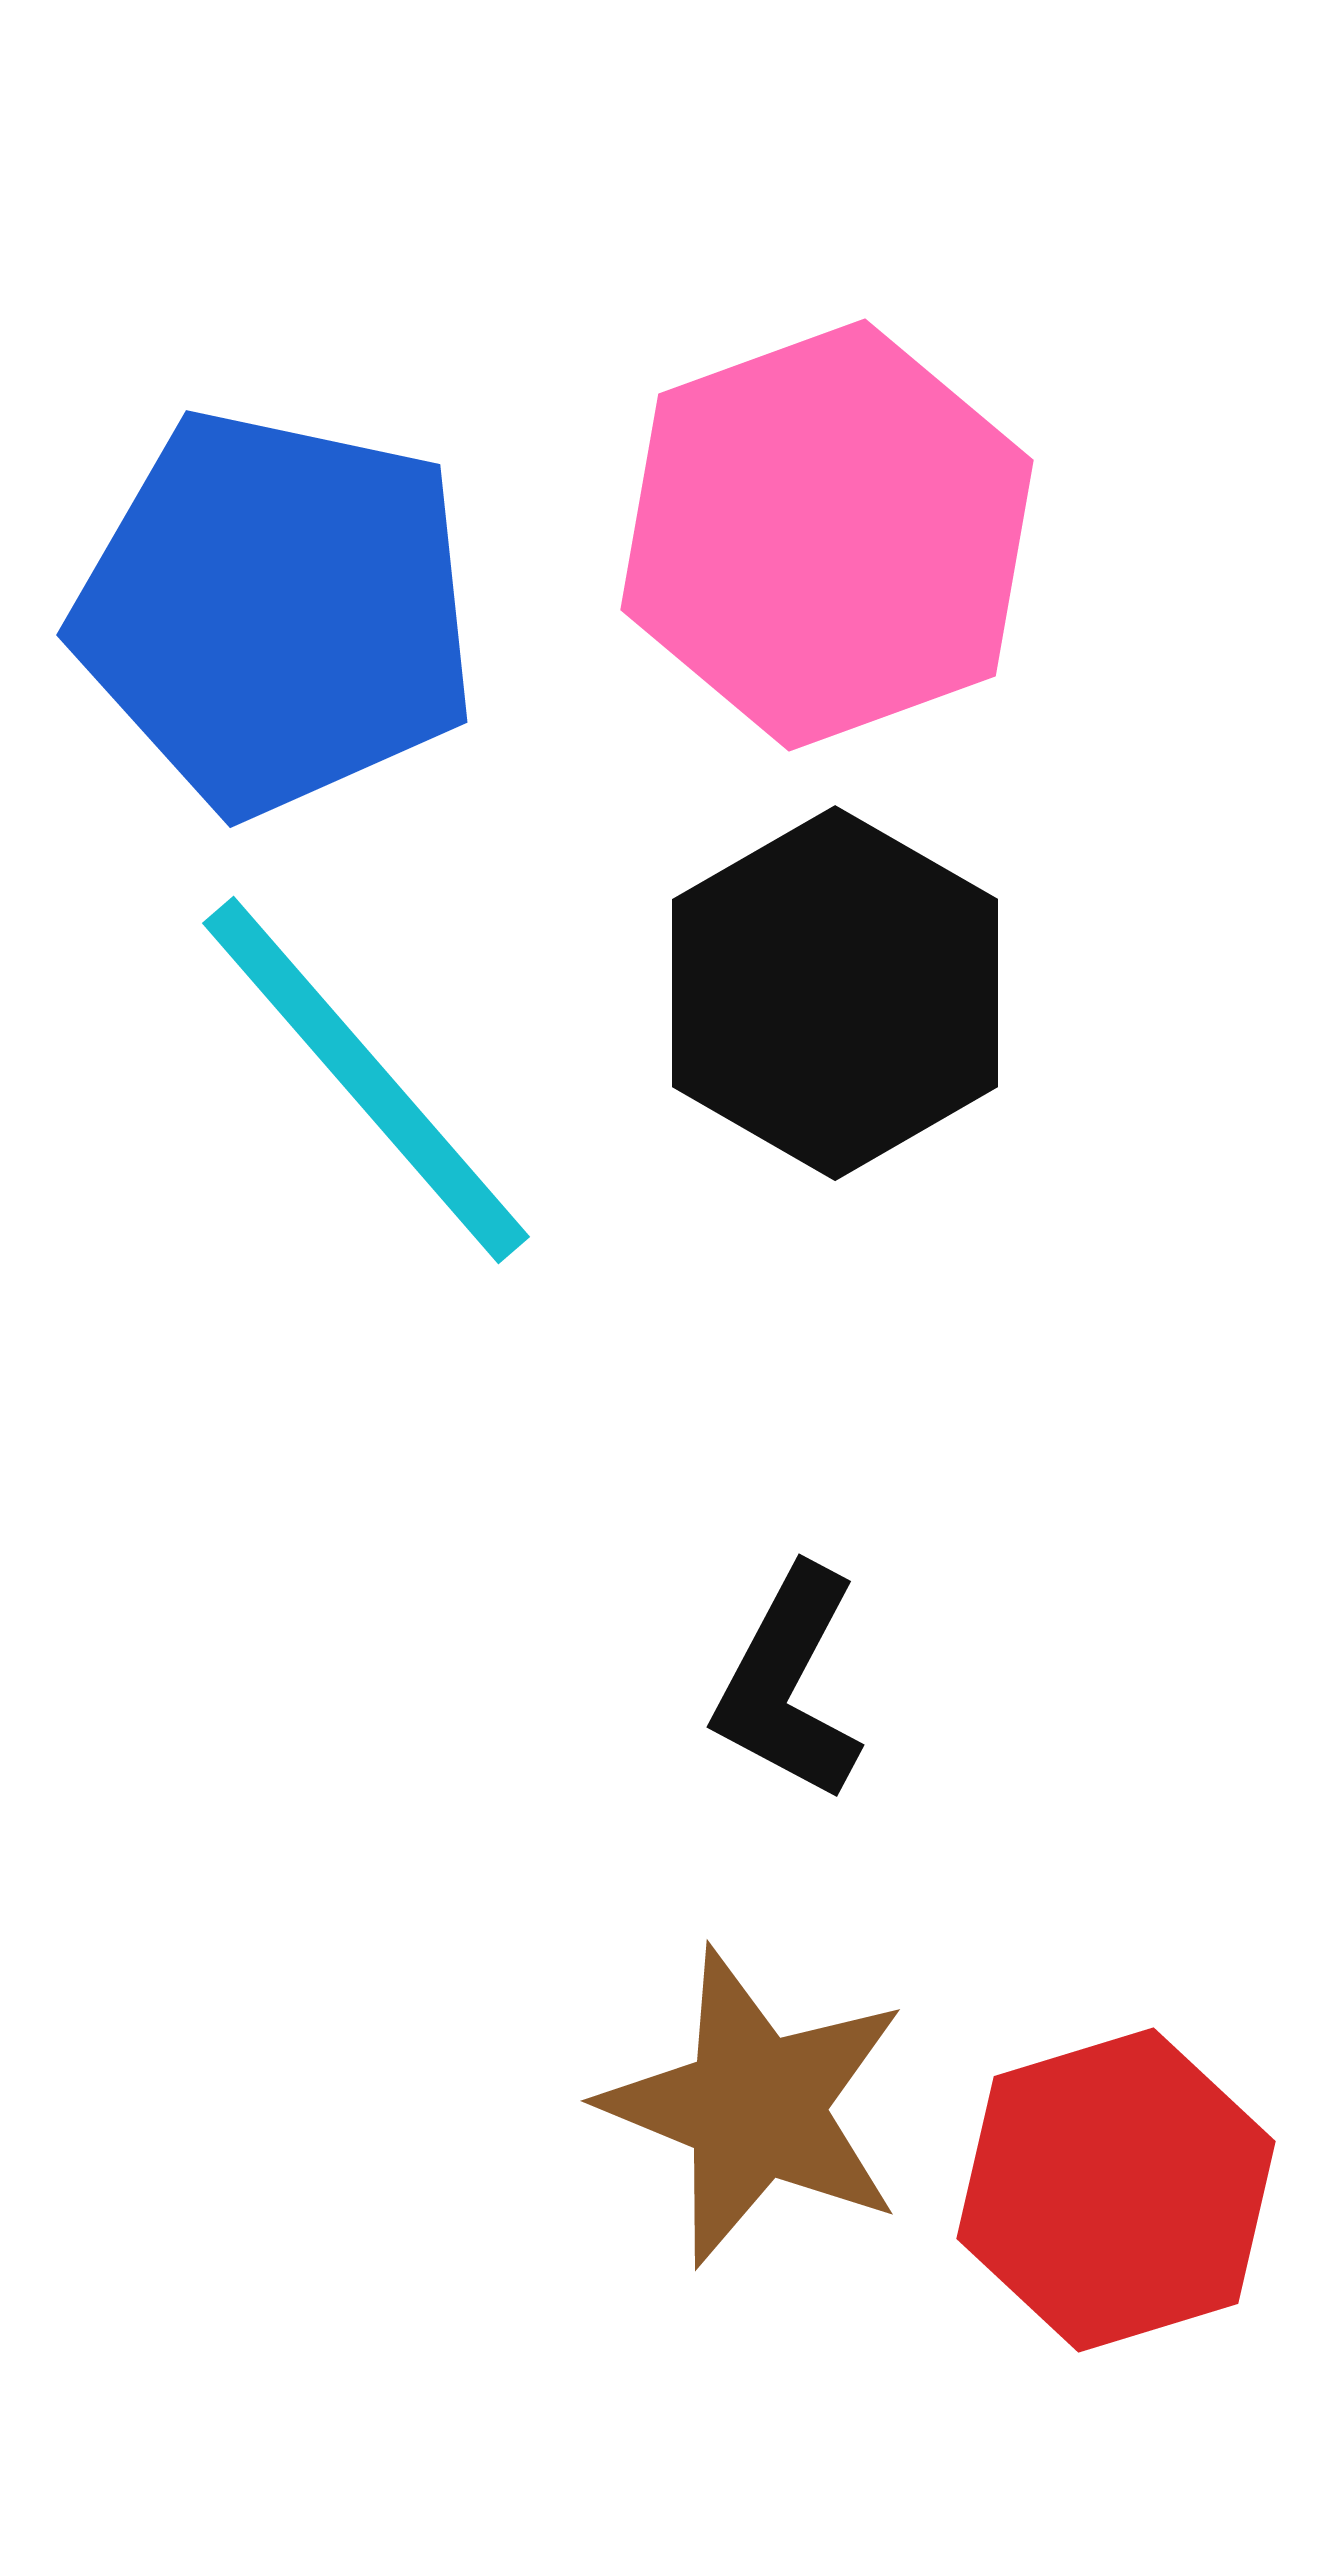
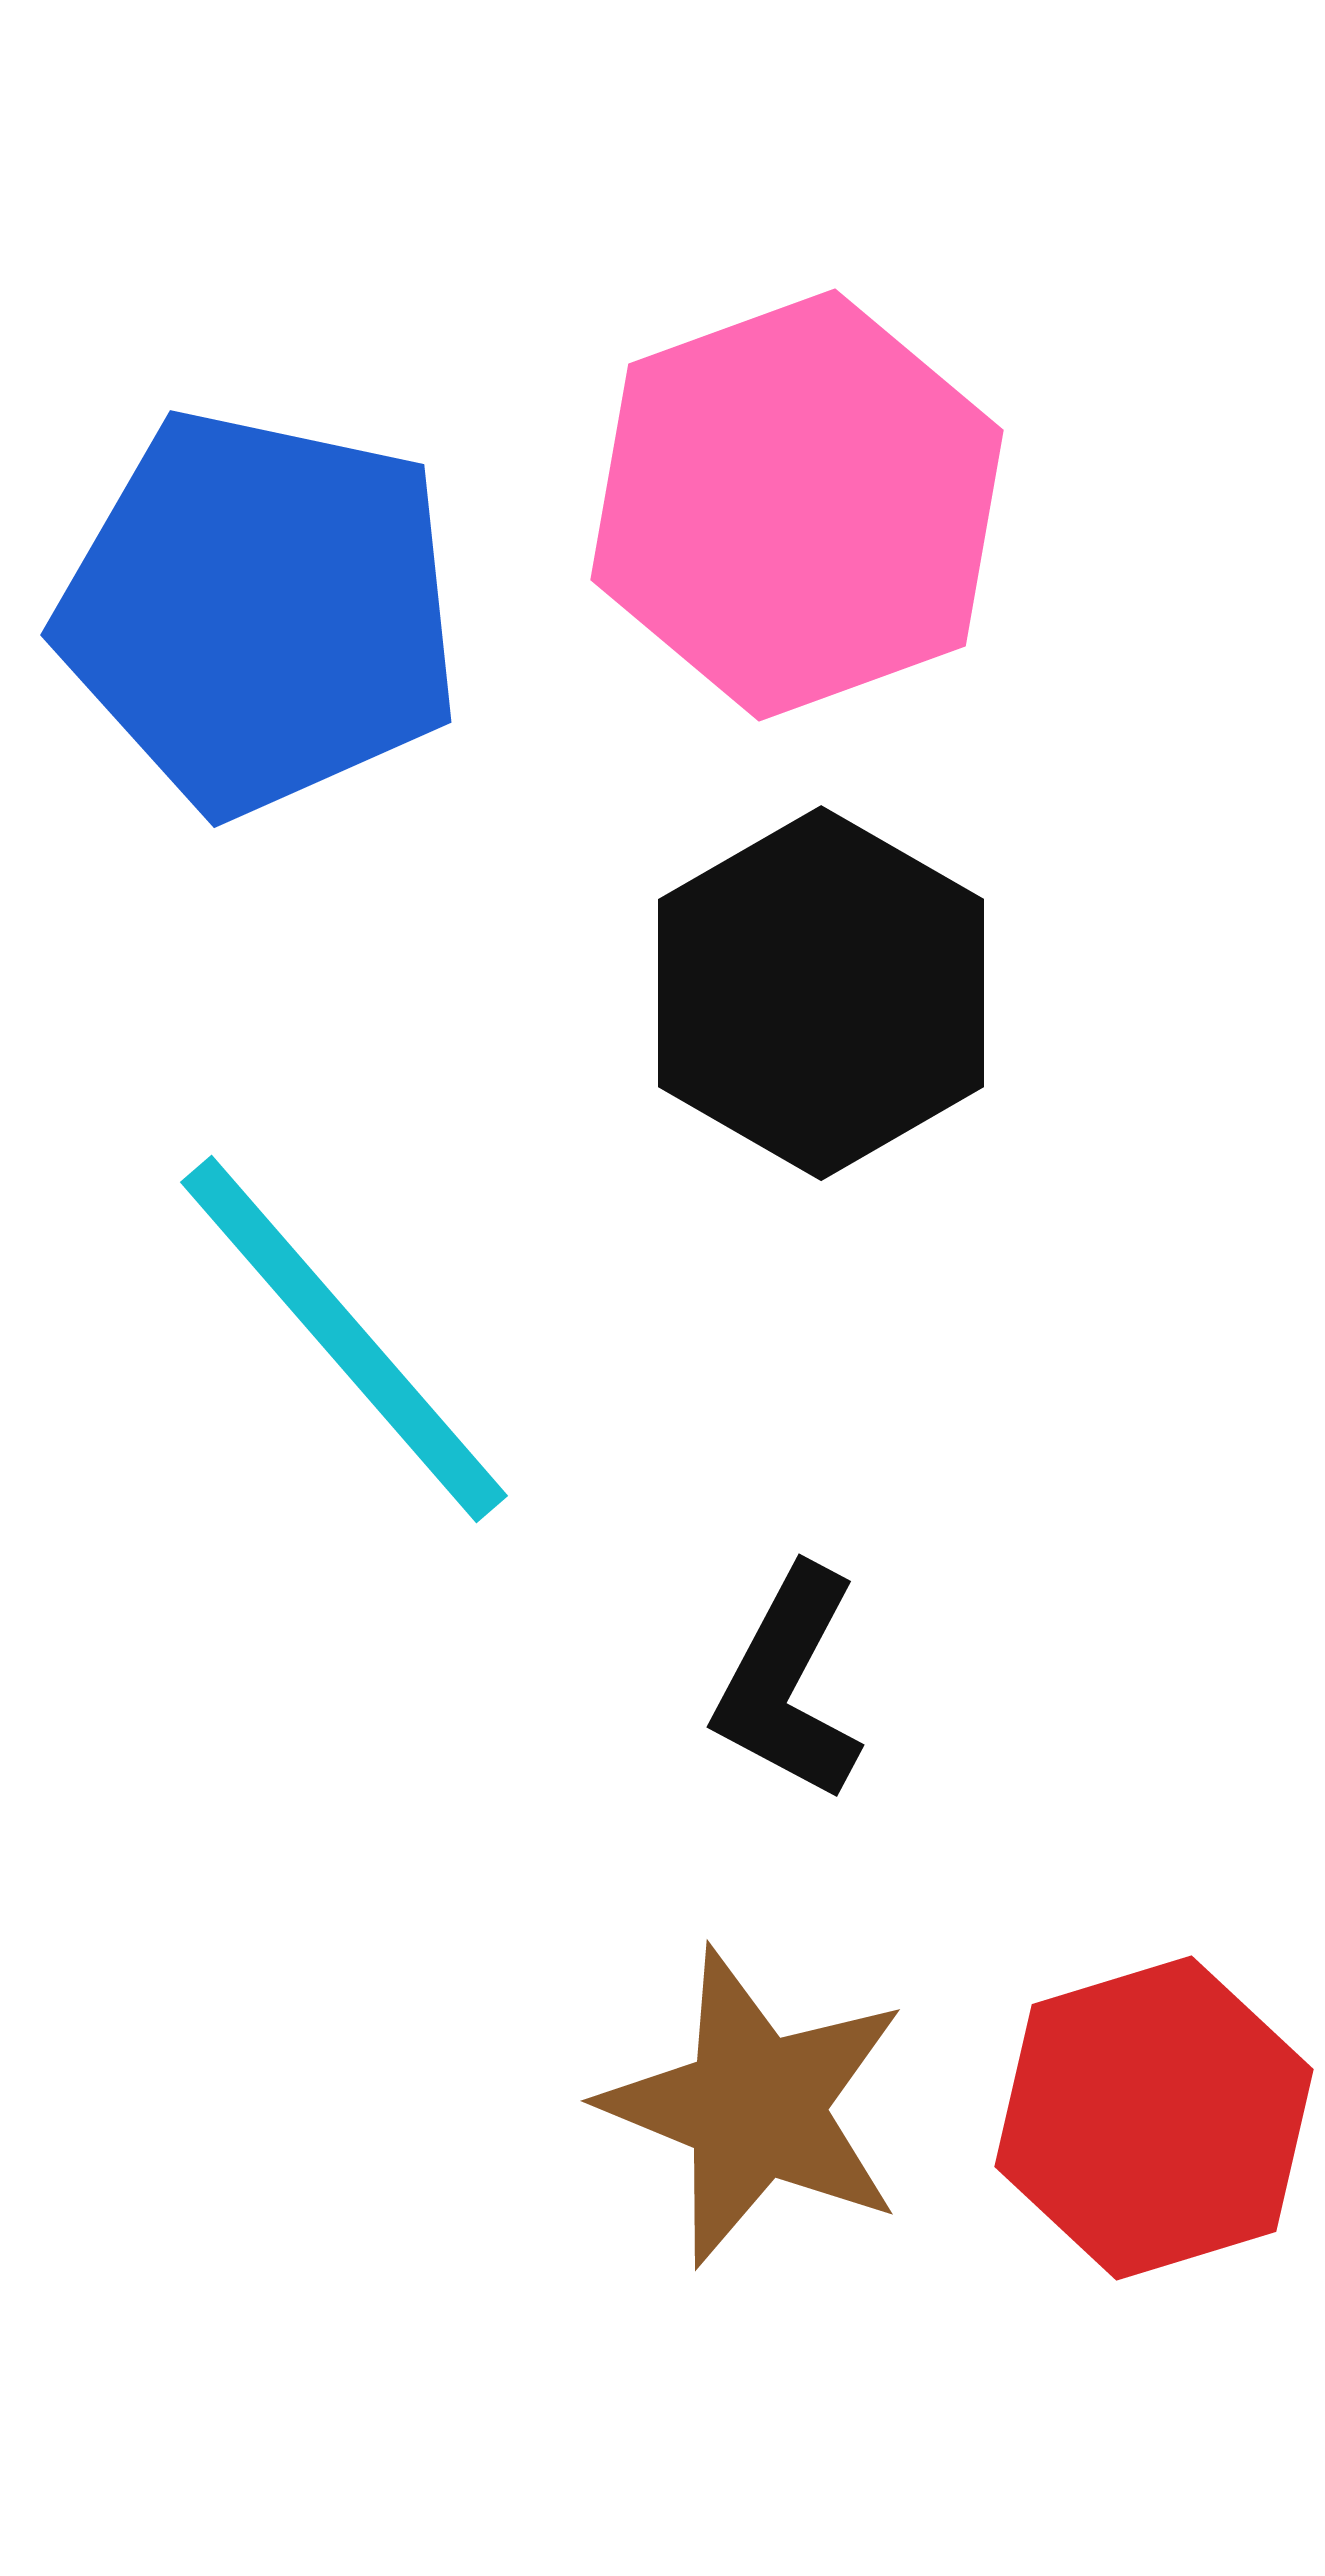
pink hexagon: moved 30 px left, 30 px up
blue pentagon: moved 16 px left
black hexagon: moved 14 px left
cyan line: moved 22 px left, 259 px down
red hexagon: moved 38 px right, 72 px up
